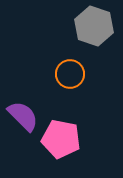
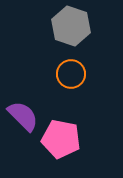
gray hexagon: moved 23 px left
orange circle: moved 1 px right
